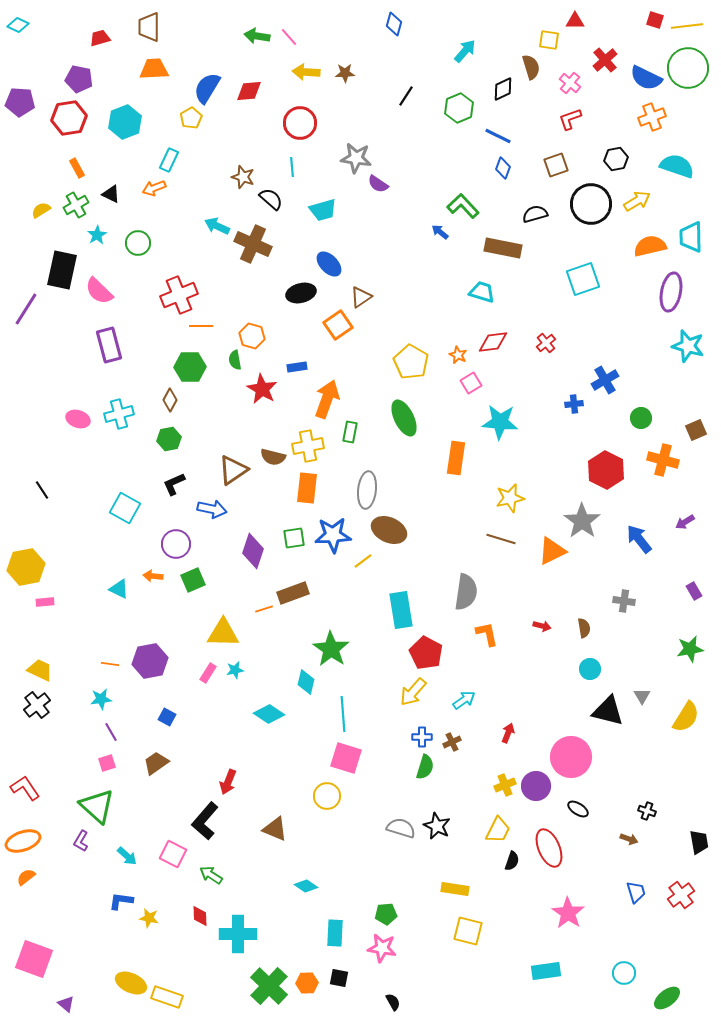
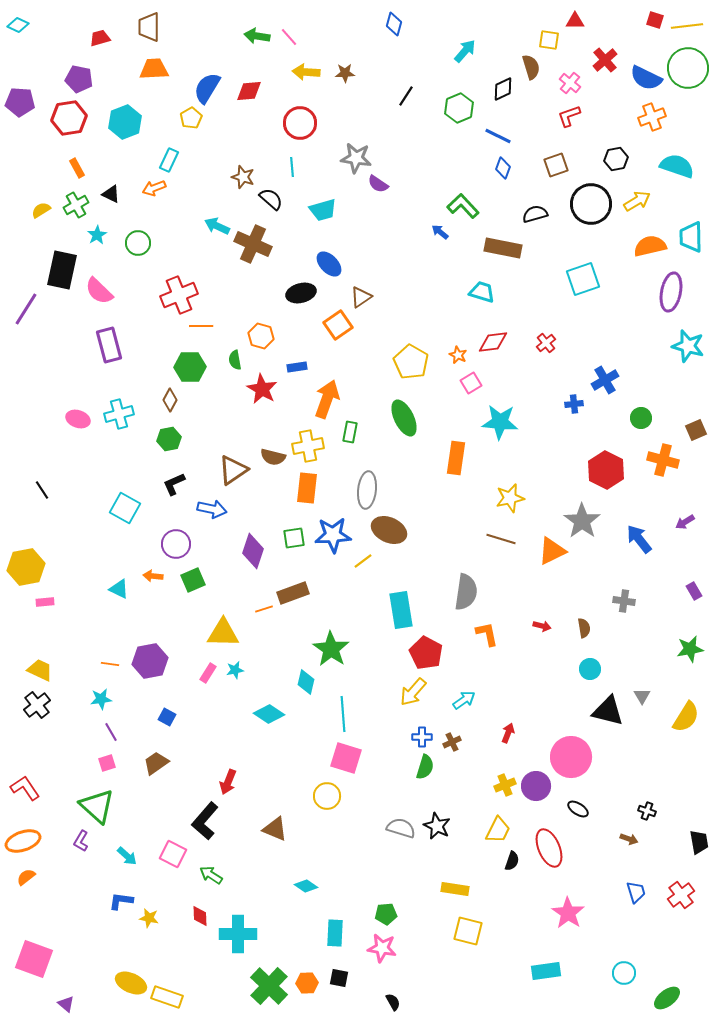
red L-shape at (570, 119): moved 1 px left, 3 px up
orange hexagon at (252, 336): moved 9 px right
